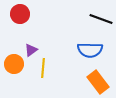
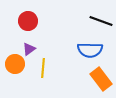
red circle: moved 8 px right, 7 px down
black line: moved 2 px down
purple triangle: moved 2 px left, 1 px up
orange circle: moved 1 px right
orange rectangle: moved 3 px right, 3 px up
